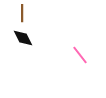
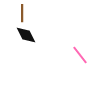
black diamond: moved 3 px right, 3 px up
